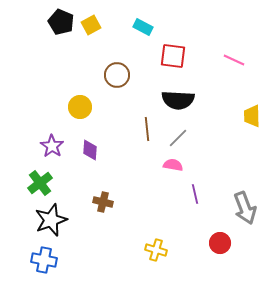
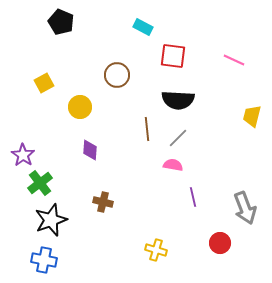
yellow square: moved 47 px left, 58 px down
yellow trapezoid: rotated 15 degrees clockwise
purple star: moved 29 px left, 9 px down
purple line: moved 2 px left, 3 px down
